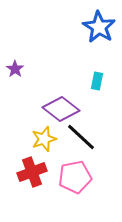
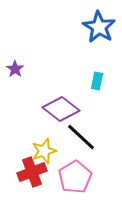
yellow star: moved 12 px down
pink pentagon: rotated 20 degrees counterclockwise
